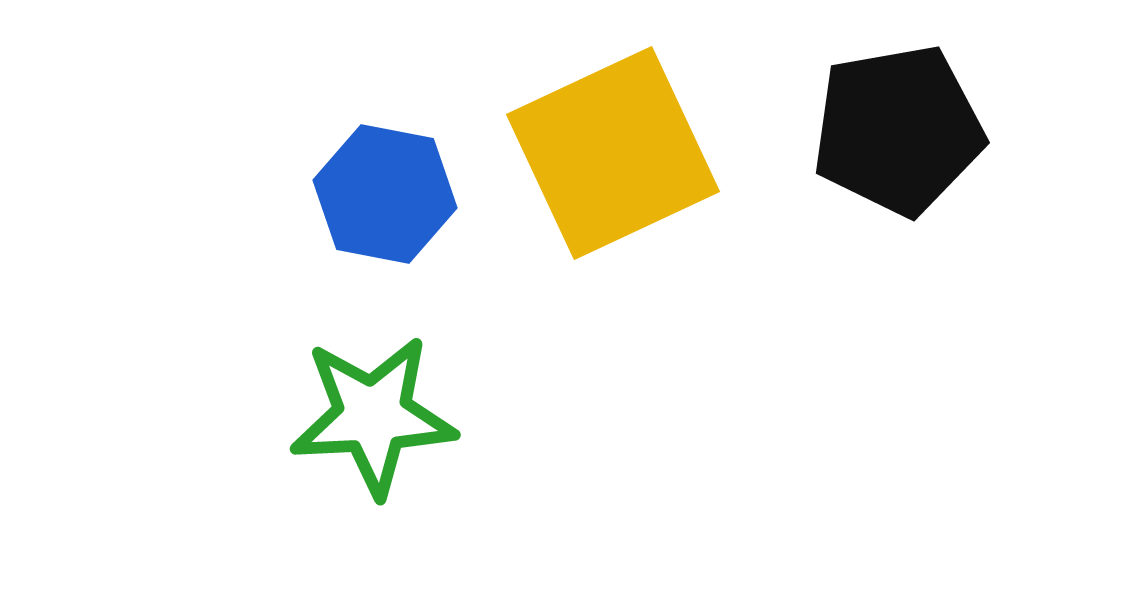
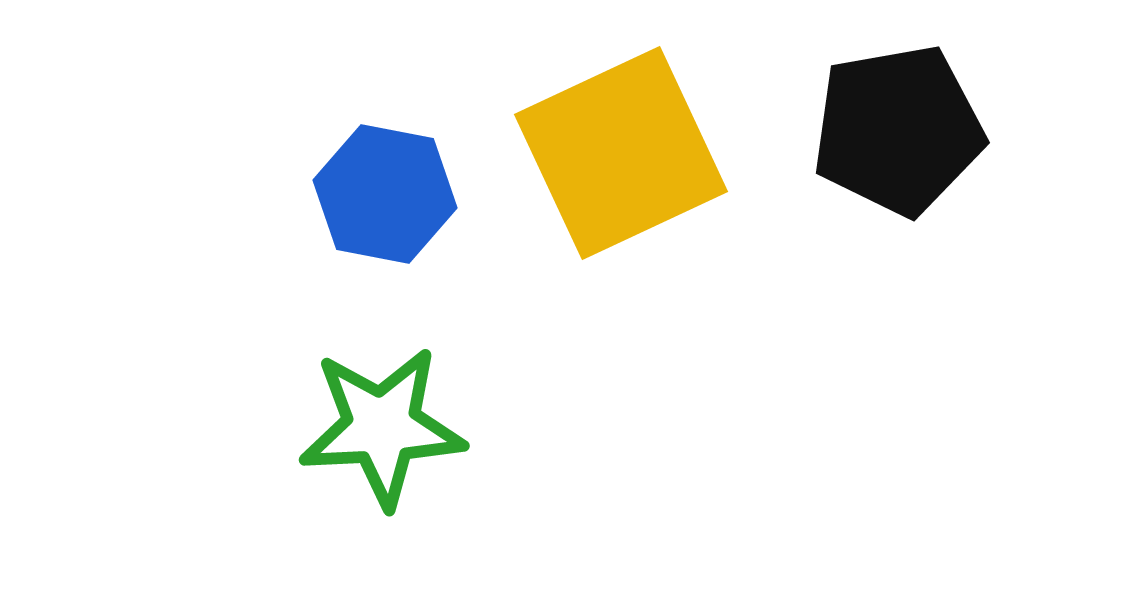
yellow square: moved 8 px right
green star: moved 9 px right, 11 px down
